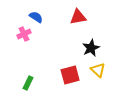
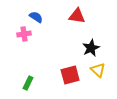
red triangle: moved 1 px left, 1 px up; rotated 18 degrees clockwise
pink cross: rotated 16 degrees clockwise
